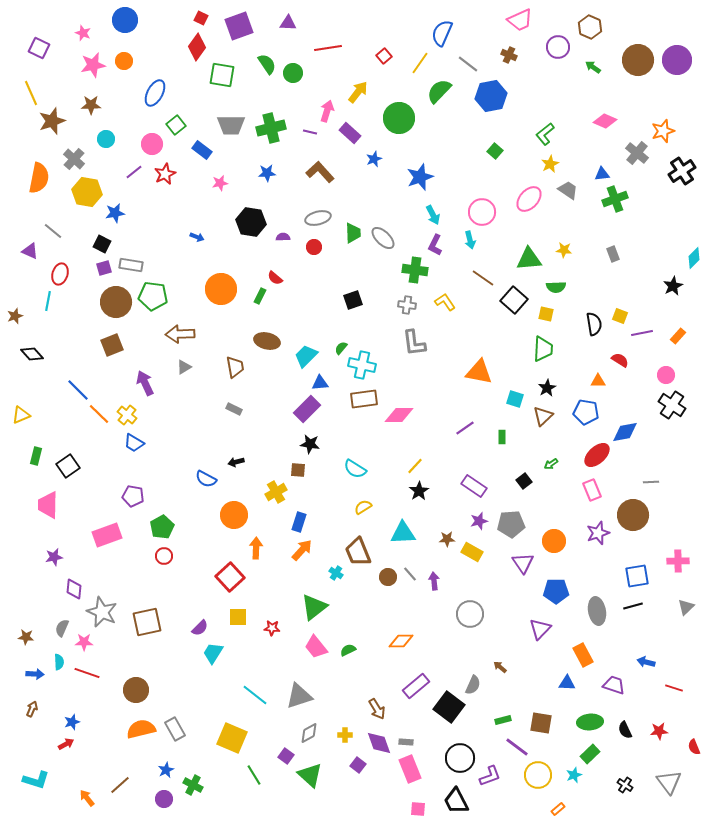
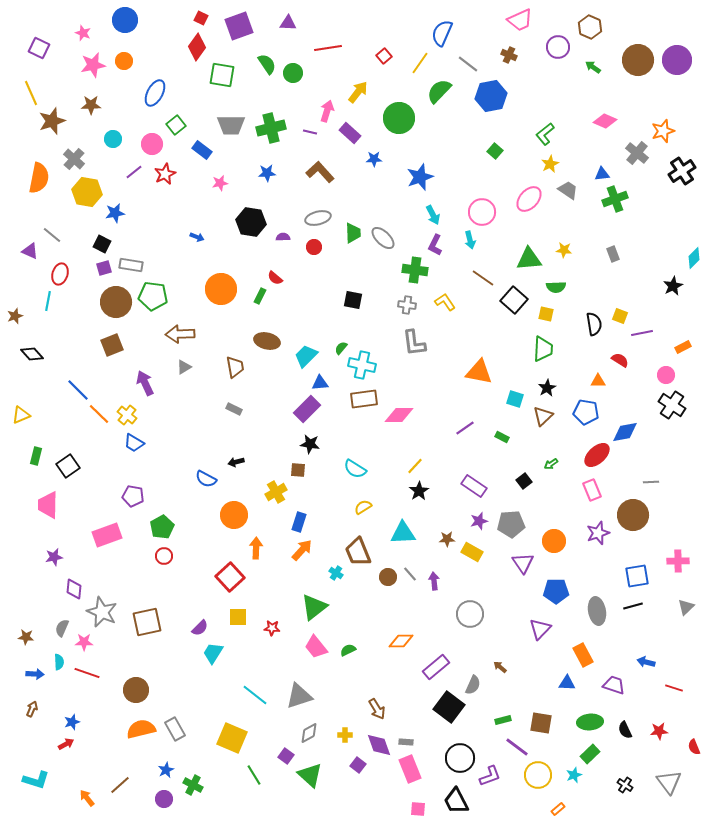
cyan circle at (106, 139): moved 7 px right
blue star at (374, 159): rotated 21 degrees clockwise
gray line at (53, 231): moved 1 px left, 4 px down
black square at (353, 300): rotated 30 degrees clockwise
orange rectangle at (678, 336): moved 5 px right, 11 px down; rotated 21 degrees clockwise
green rectangle at (502, 437): rotated 64 degrees counterclockwise
purple rectangle at (416, 686): moved 20 px right, 19 px up
purple diamond at (379, 743): moved 2 px down
